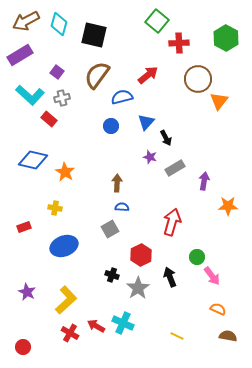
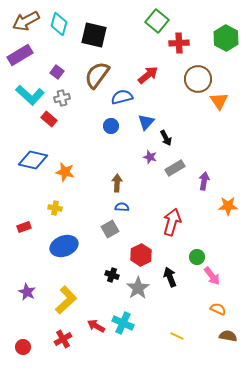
orange triangle at (219, 101): rotated 12 degrees counterclockwise
orange star at (65, 172): rotated 18 degrees counterclockwise
red cross at (70, 333): moved 7 px left, 6 px down; rotated 30 degrees clockwise
